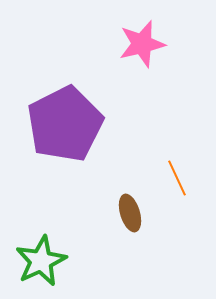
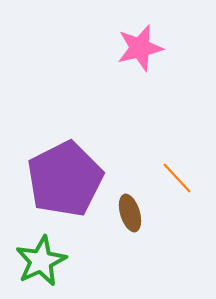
pink star: moved 2 px left, 4 px down
purple pentagon: moved 55 px down
orange line: rotated 18 degrees counterclockwise
